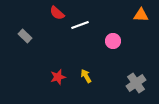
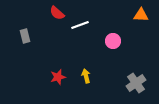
gray rectangle: rotated 32 degrees clockwise
yellow arrow: rotated 16 degrees clockwise
